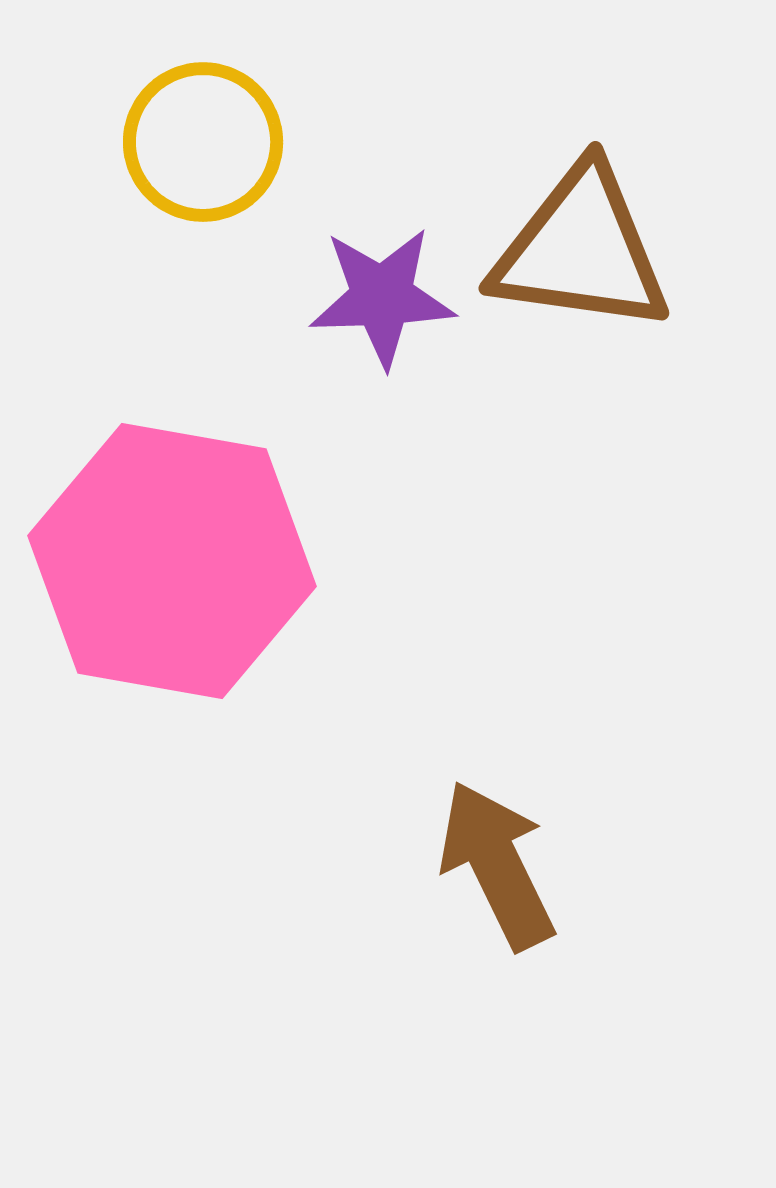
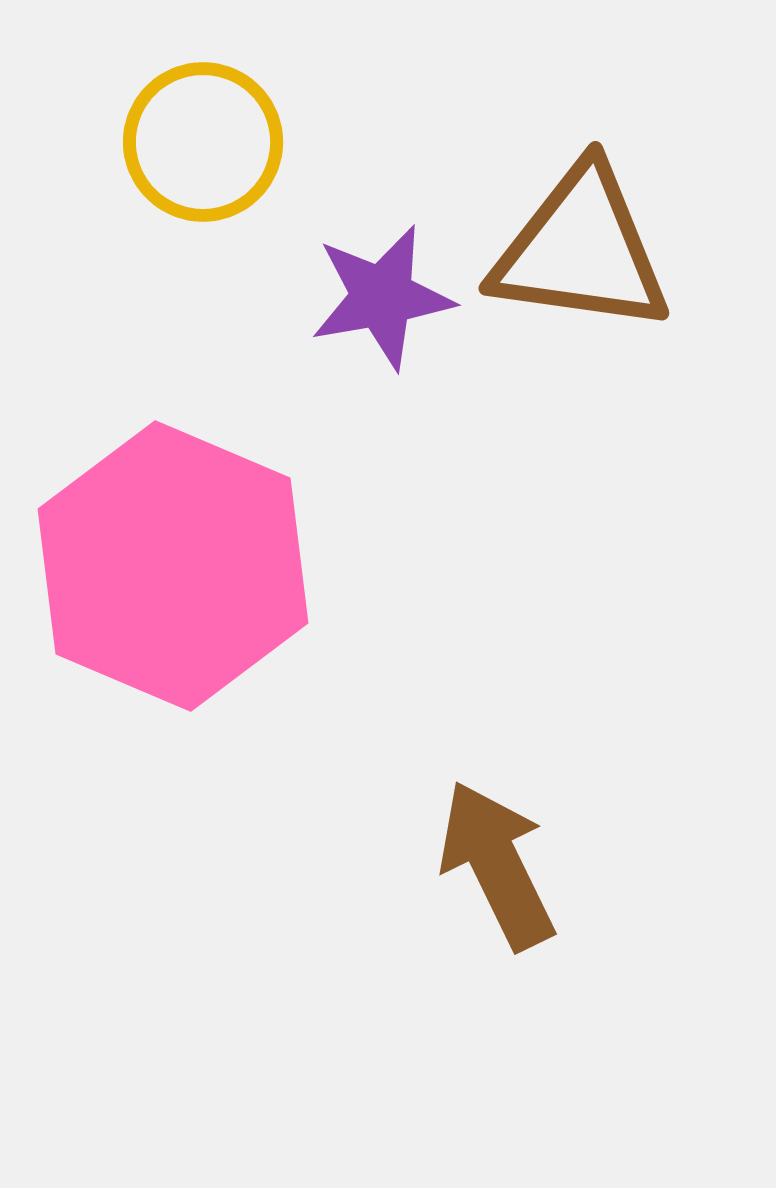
purple star: rotated 8 degrees counterclockwise
pink hexagon: moved 1 px right, 5 px down; rotated 13 degrees clockwise
